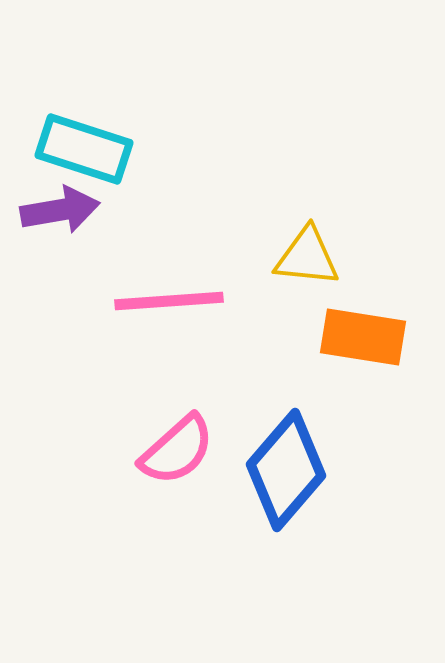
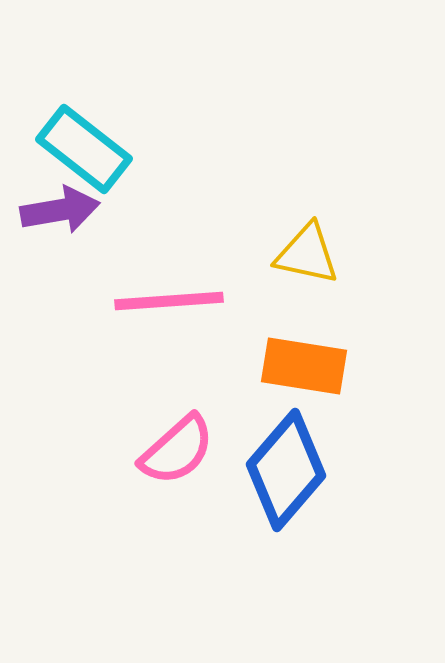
cyan rectangle: rotated 20 degrees clockwise
yellow triangle: moved 3 px up; rotated 6 degrees clockwise
orange rectangle: moved 59 px left, 29 px down
